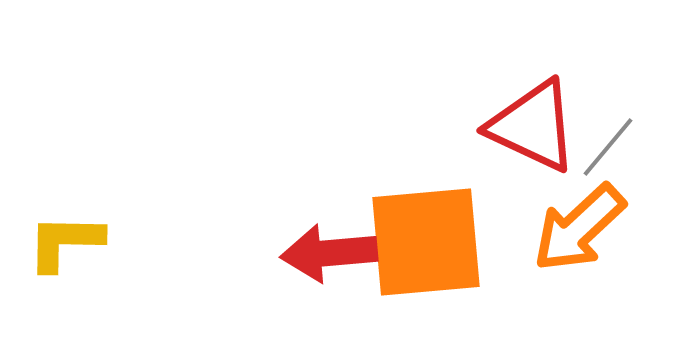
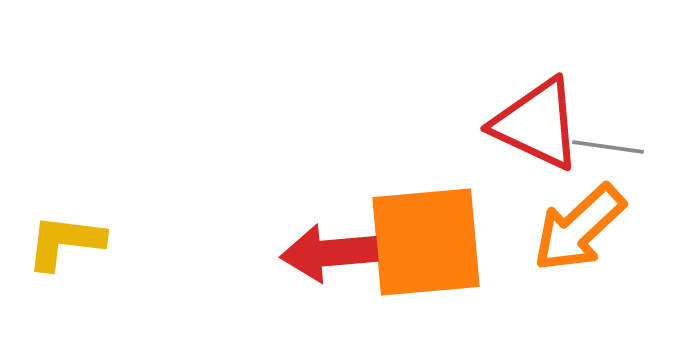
red triangle: moved 4 px right, 2 px up
gray line: rotated 58 degrees clockwise
yellow L-shape: rotated 6 degrees clockwise
